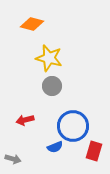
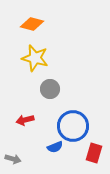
yellow star: moved 14 px left
gray circle: moved 2 px left, 3 px down
red rectangle: moved 2 px down
